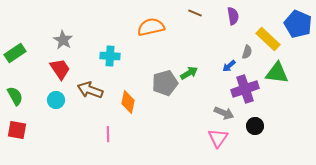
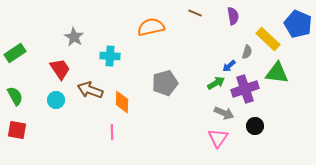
gray star: moved 11 px right, 3 px up
green arrow: moved 27 px right, 10 px down
orange diamond: moved 6 px left; rotated 10 degrees counterclockwise
pink line: moved 4 px right, 2 px up
